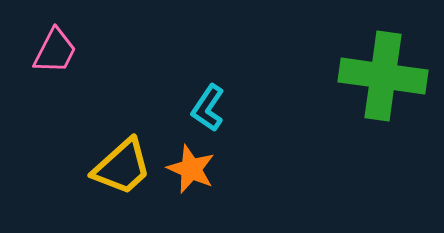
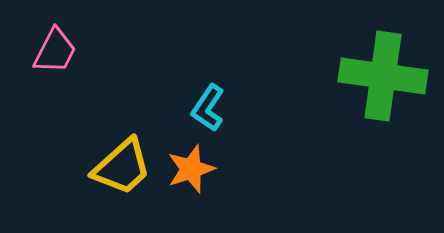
orange star: rotated 30 degrees clockwise
